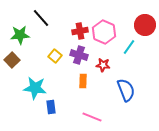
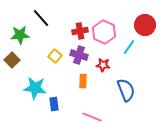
blue rectangle: moved 3 px right, 3 px up
